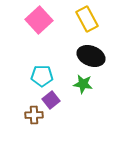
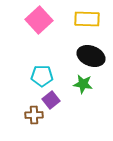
yellow rectangle: rotated 60 degrees counterclockwise
